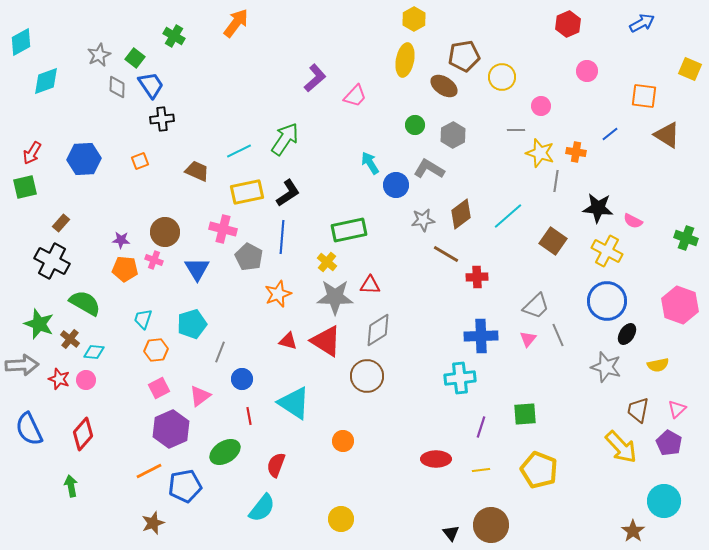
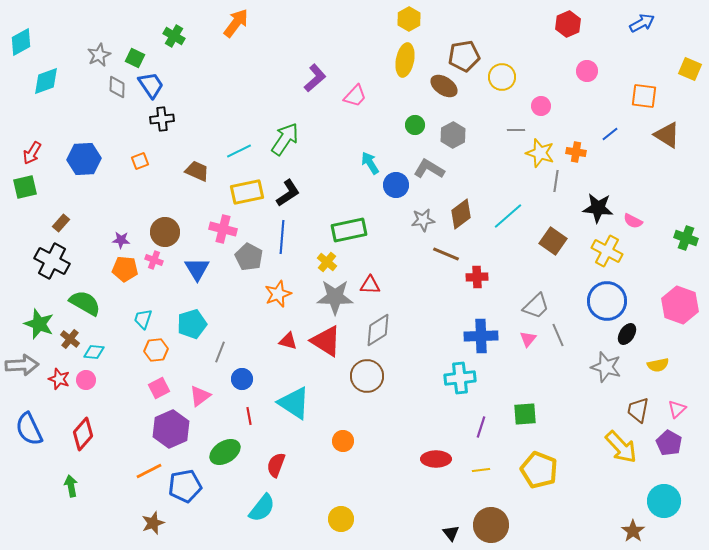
yellow hexagon at (414, 19): moved 5 px left
green square at (135, 58): rotated 12 degrees counterclockwise
brown line at (446, 254): rotated 8 degrees counterclockwise
